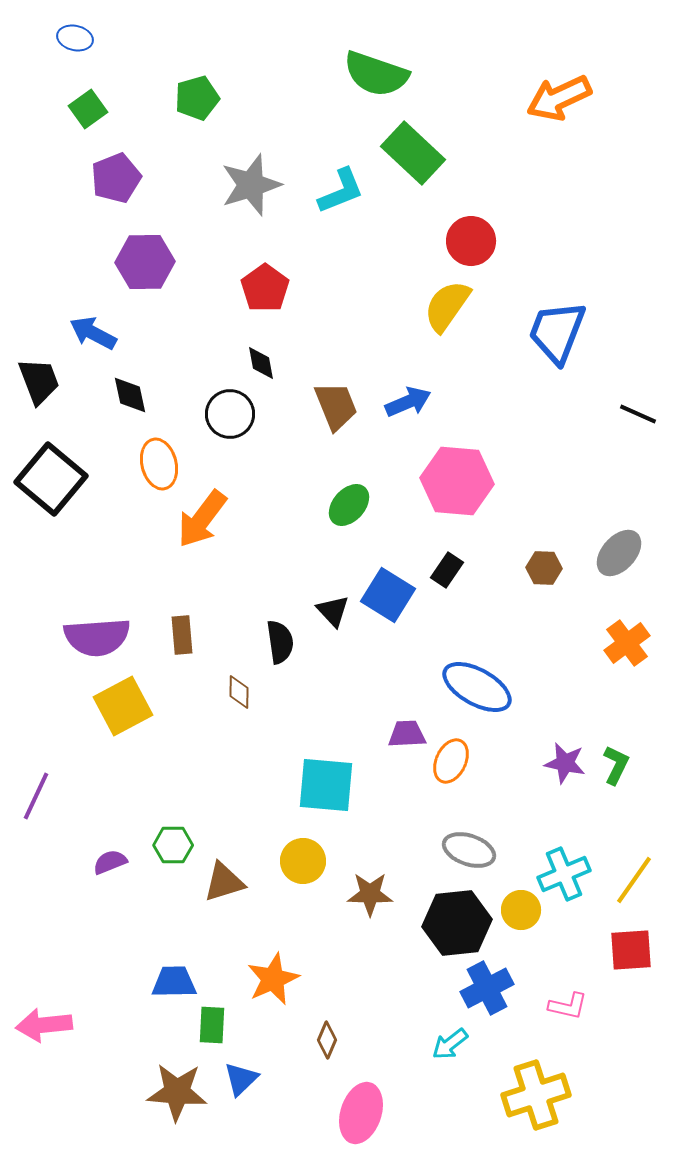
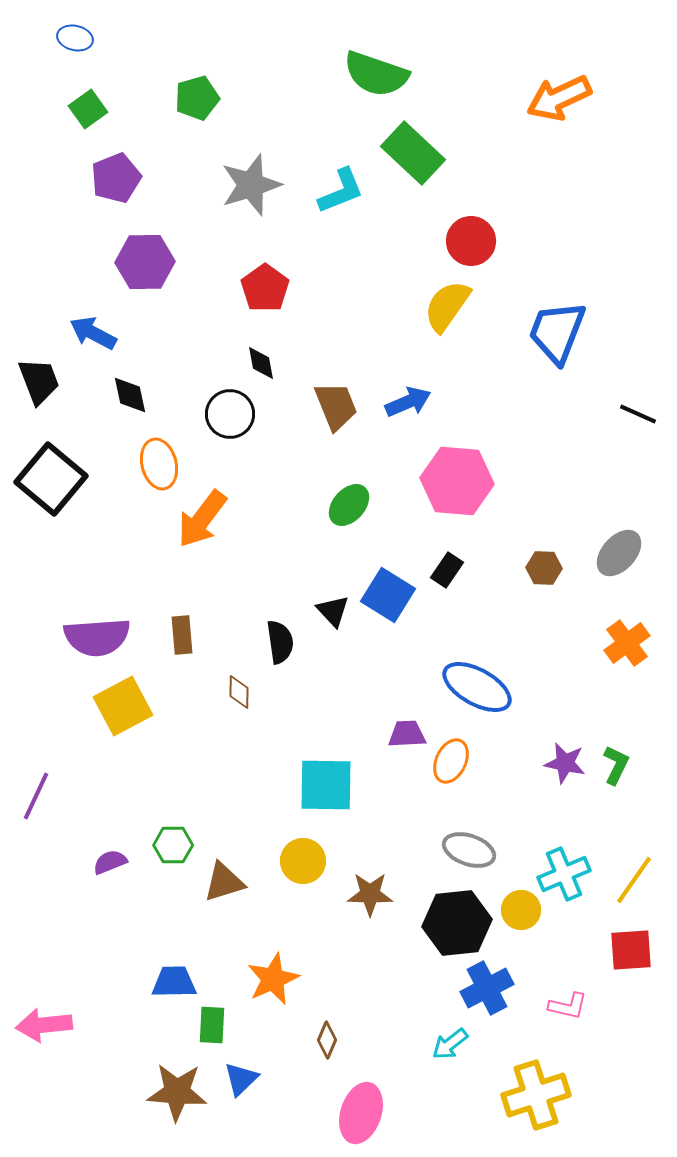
cyan square at (326, 785): rotated 4 degrees counterclockwise
